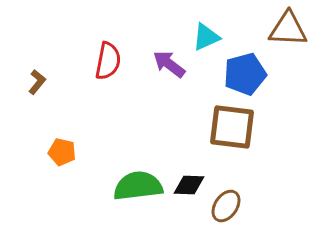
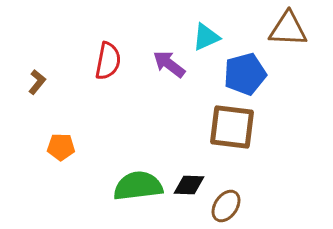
orange pentagon: moved 1 px left, 5 px up; rotated 12 degrees counterclockwise
